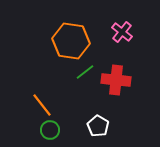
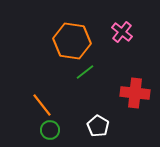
orange hexagon: moved 1 px right
red cross: moved 19 px right, 13 px down
